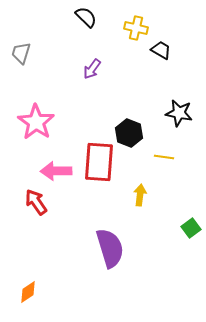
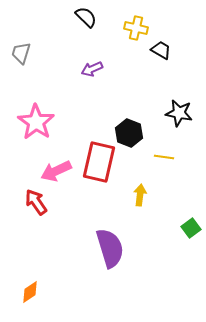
purple arrow: rotated 30 degrees clockwise
red rectangle: rotated 9 degrees clockwise
pink arrow: rotated 24 degrees counterclockwise
orange diamond: moved 2 px right
